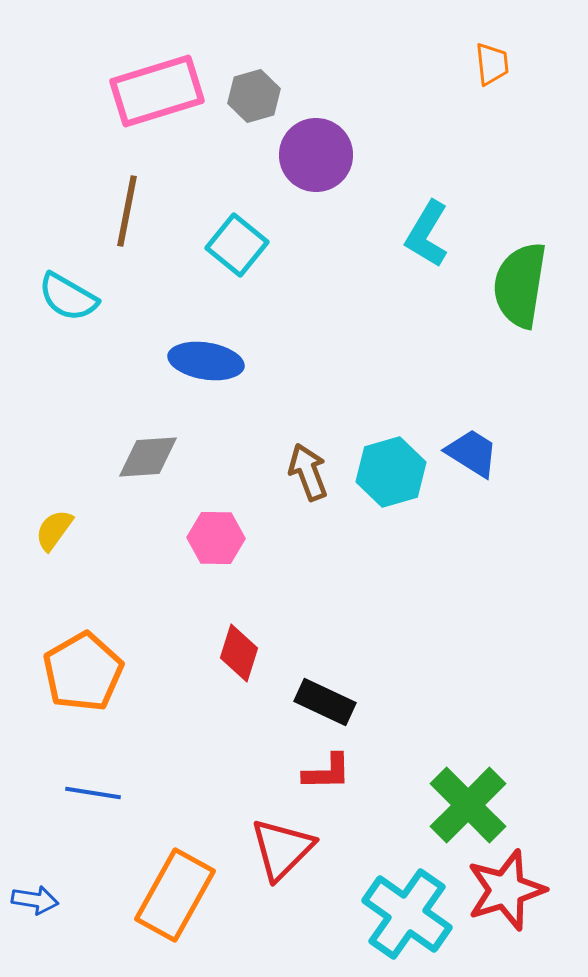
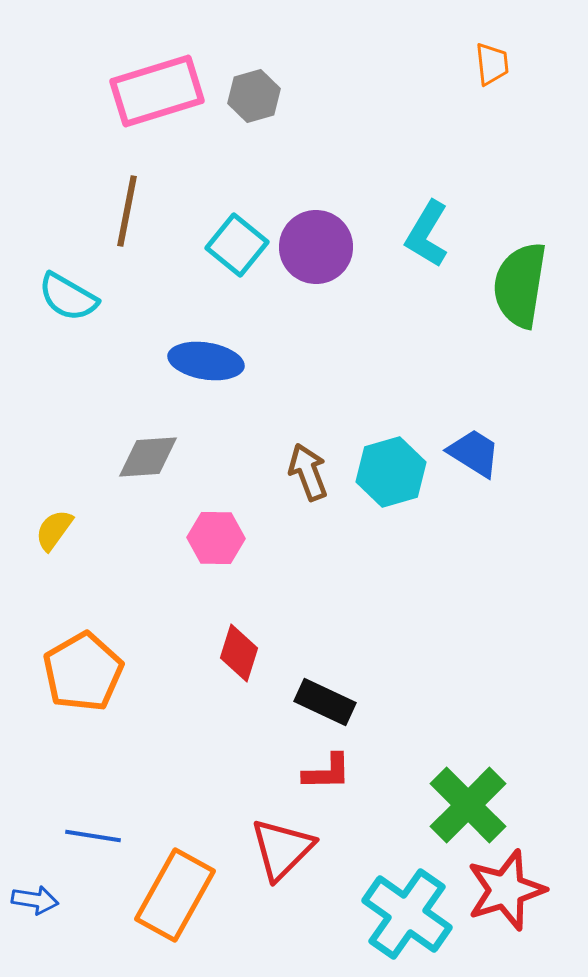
purple circle: moved 92 px down
blue trapezoid: moved 2 px right
blue line: moved 43 px down
